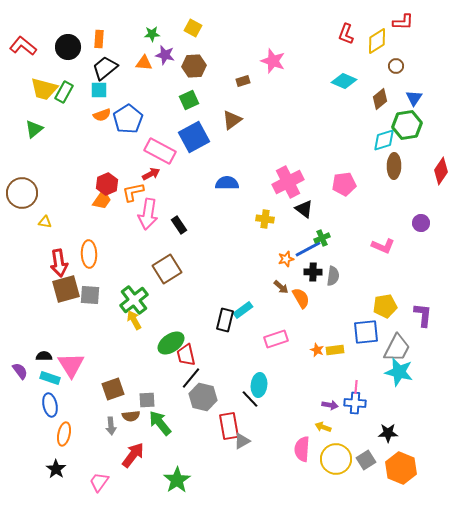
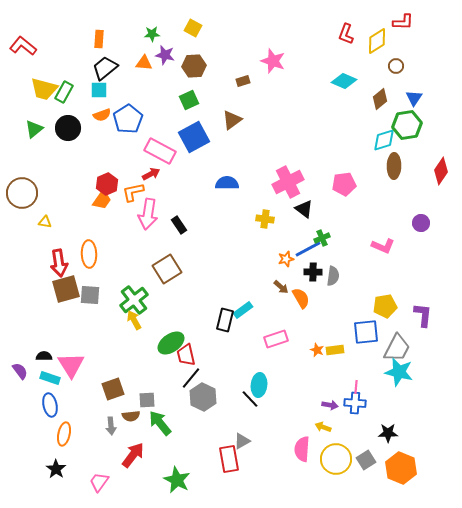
black circle at (68, 47): moved 81 px down
gray hexagon at (203, 397): rotated 12 degrees clockwise
red rectangle at (229, 426): moved 33 px down
green star at (177, 480): rotated 12 degrees counterclockwise
